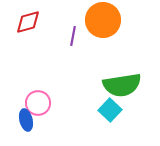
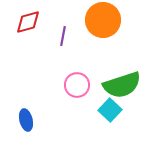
purple line: moved 10 px left
green semicircle: rotated 9 degrees counterclockwise
pink circle: moved 39 px right, 18 px up
